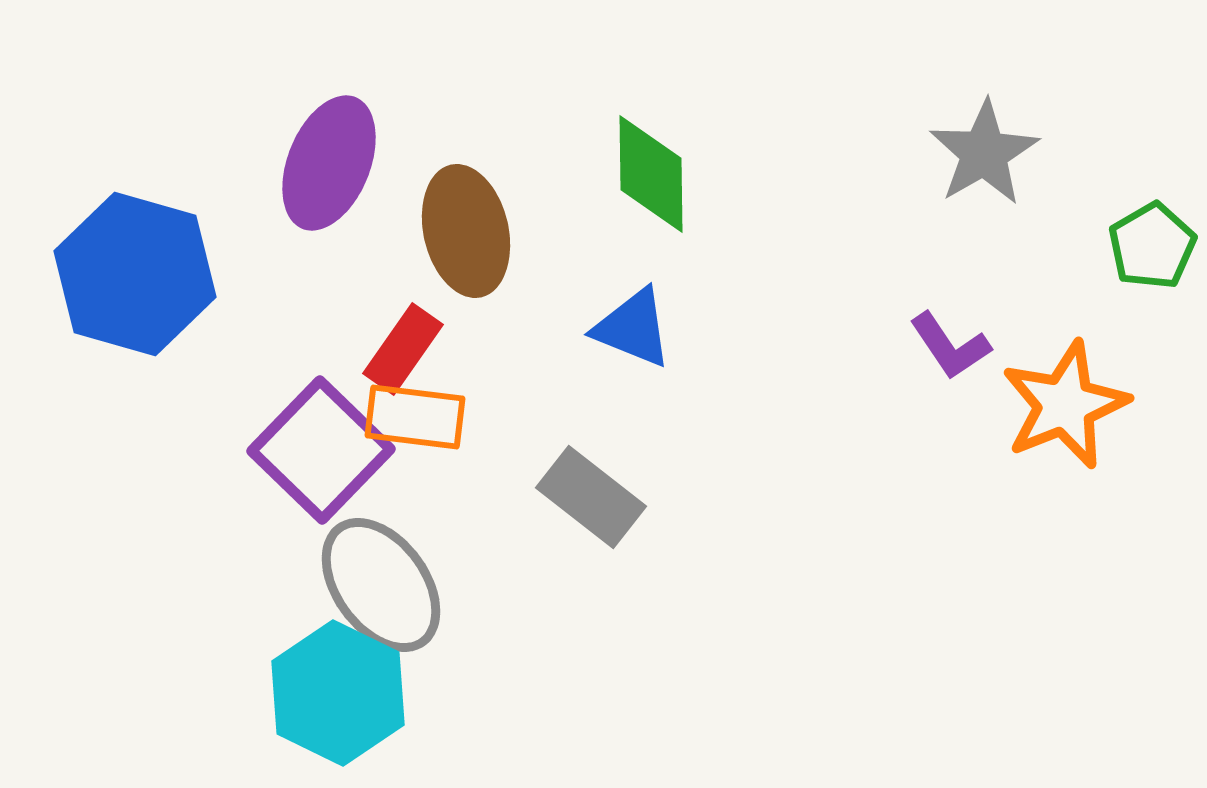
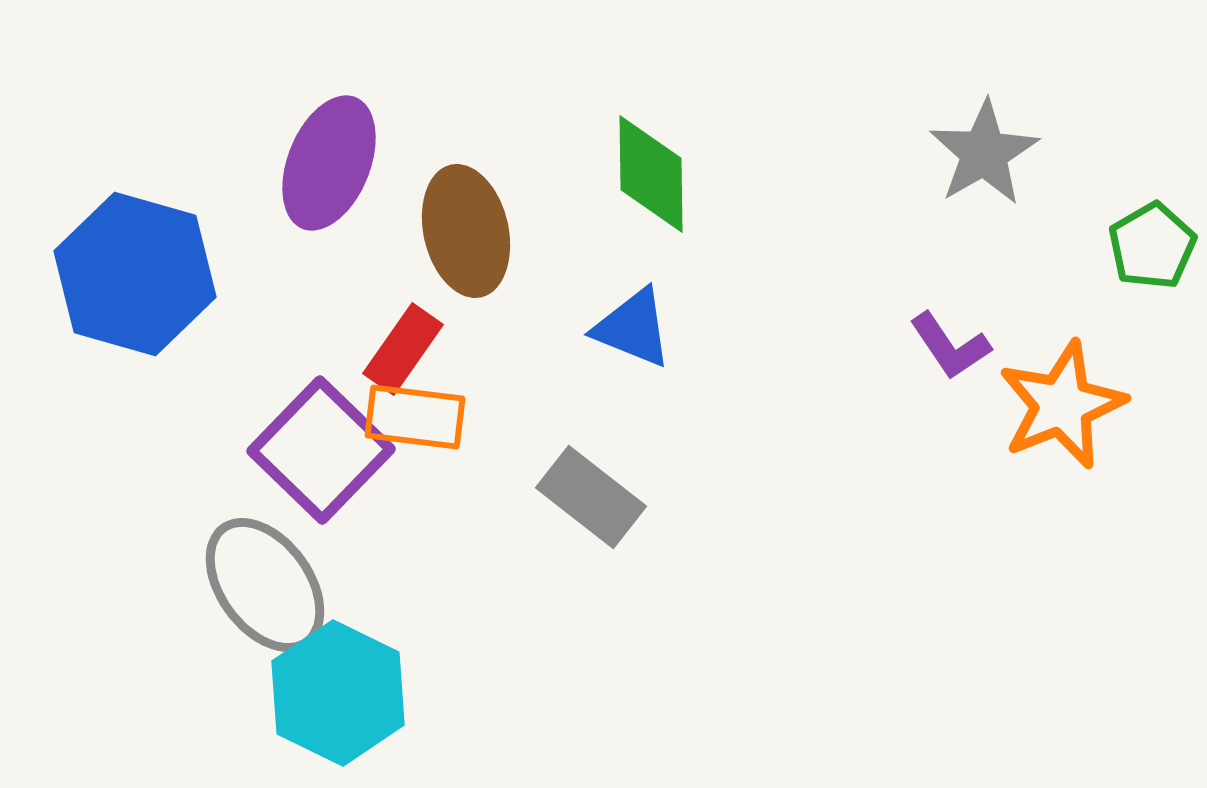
orange star: moved 3 px left
gray ellipse: moved 116 px left
